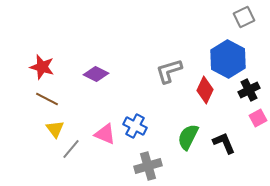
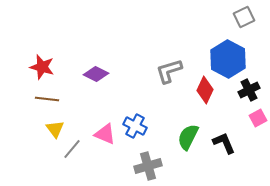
brown line: rotated 20 degrees counterclockwise
gray line: moved 1 px right
